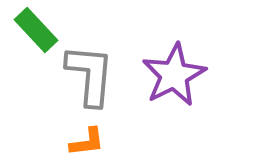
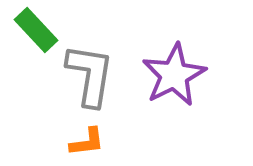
gray L-shape: rotated 4 degrees clockwise
